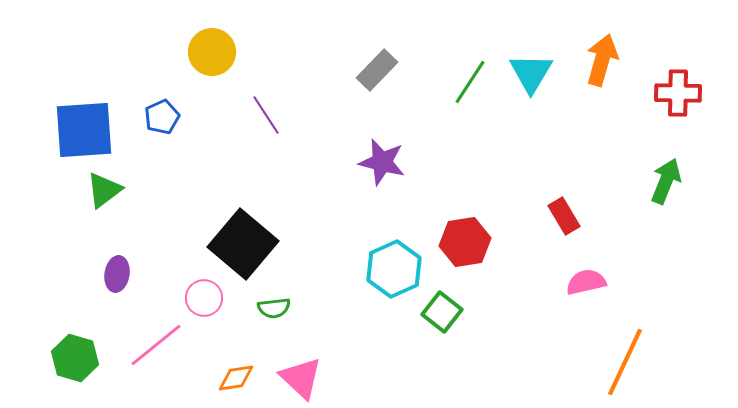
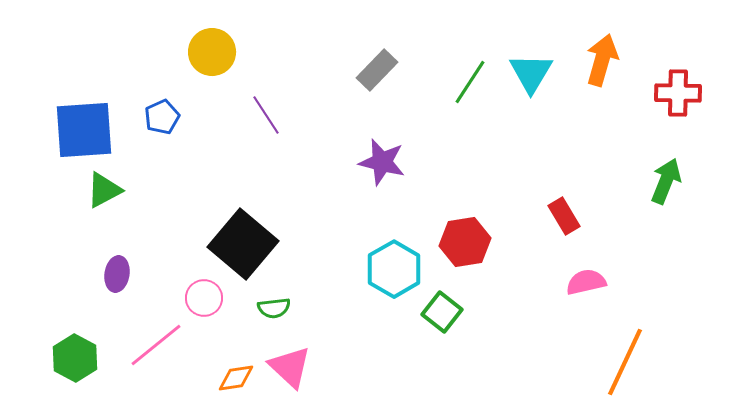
green triangle: rotated 9 degrees clockwise
cyan hexagon: rotated 6 degrees counterclockwise
green hexagon: rotated 12 degrees clockwise
pink triangle: moved 11 px left, 11 px up
